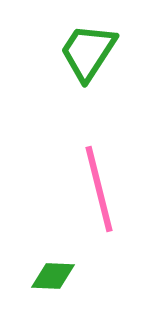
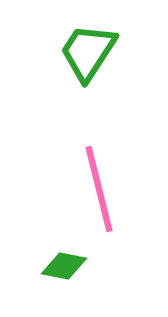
green diamond: moved 11 px right, 10 px up; rotated 9 degrees clockwise
